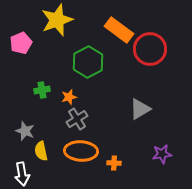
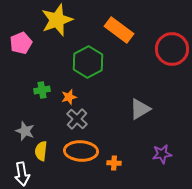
red circle: moved 22 px right
gray cross: rotated 15 degrees counterclockwise
yellow semicircle: rotated 18 degrees clockwise
